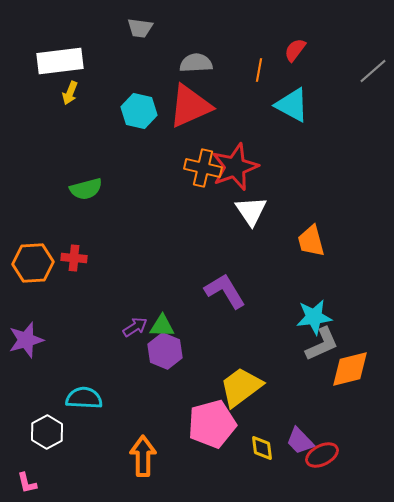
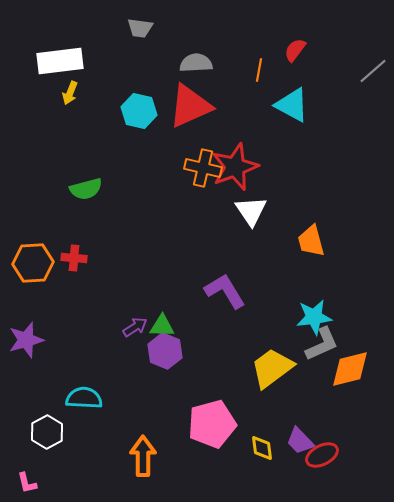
yellow trapezoid: moved 31 px right, 19 px up
